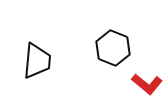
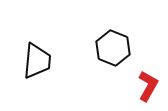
red L-shape: moved 1 px right, 2 px down; rotated 100 degrees counterclockwise
